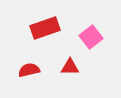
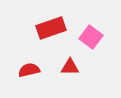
red rectangle: moved 6 px right
pink square: rotated 15 degrees counterclockwise
